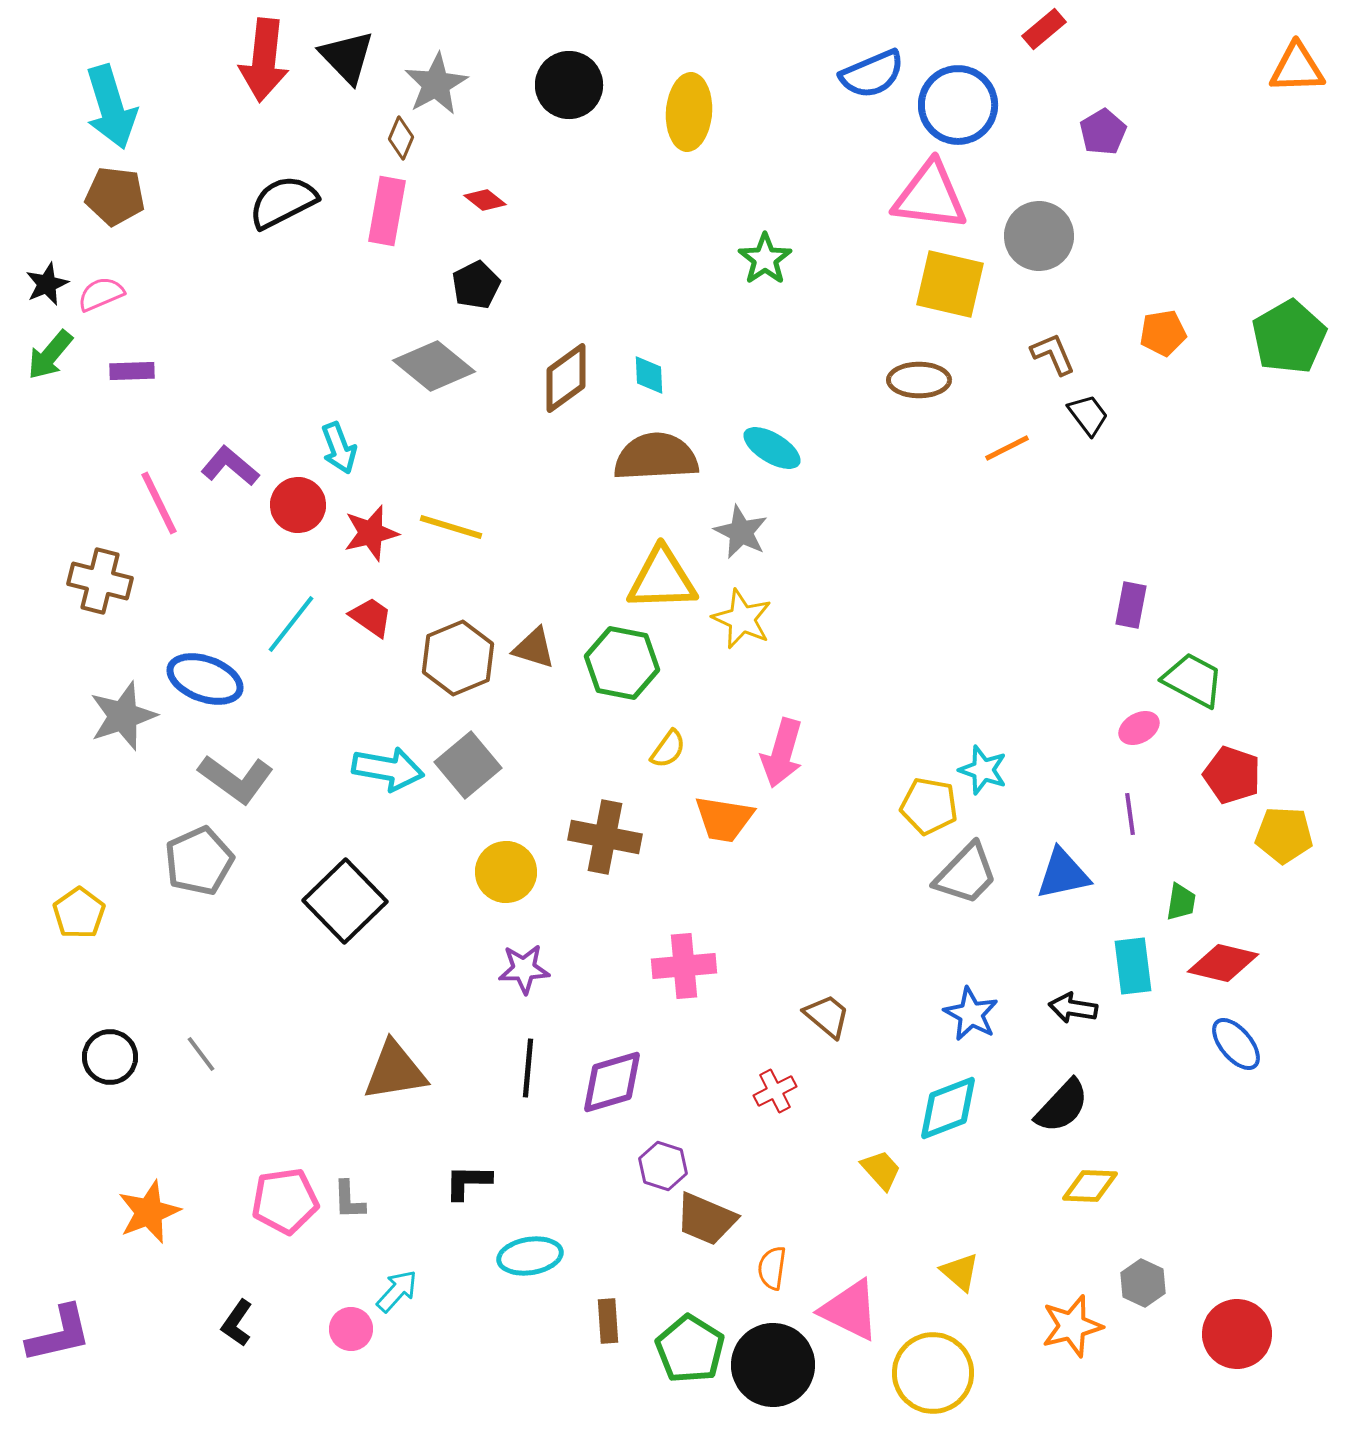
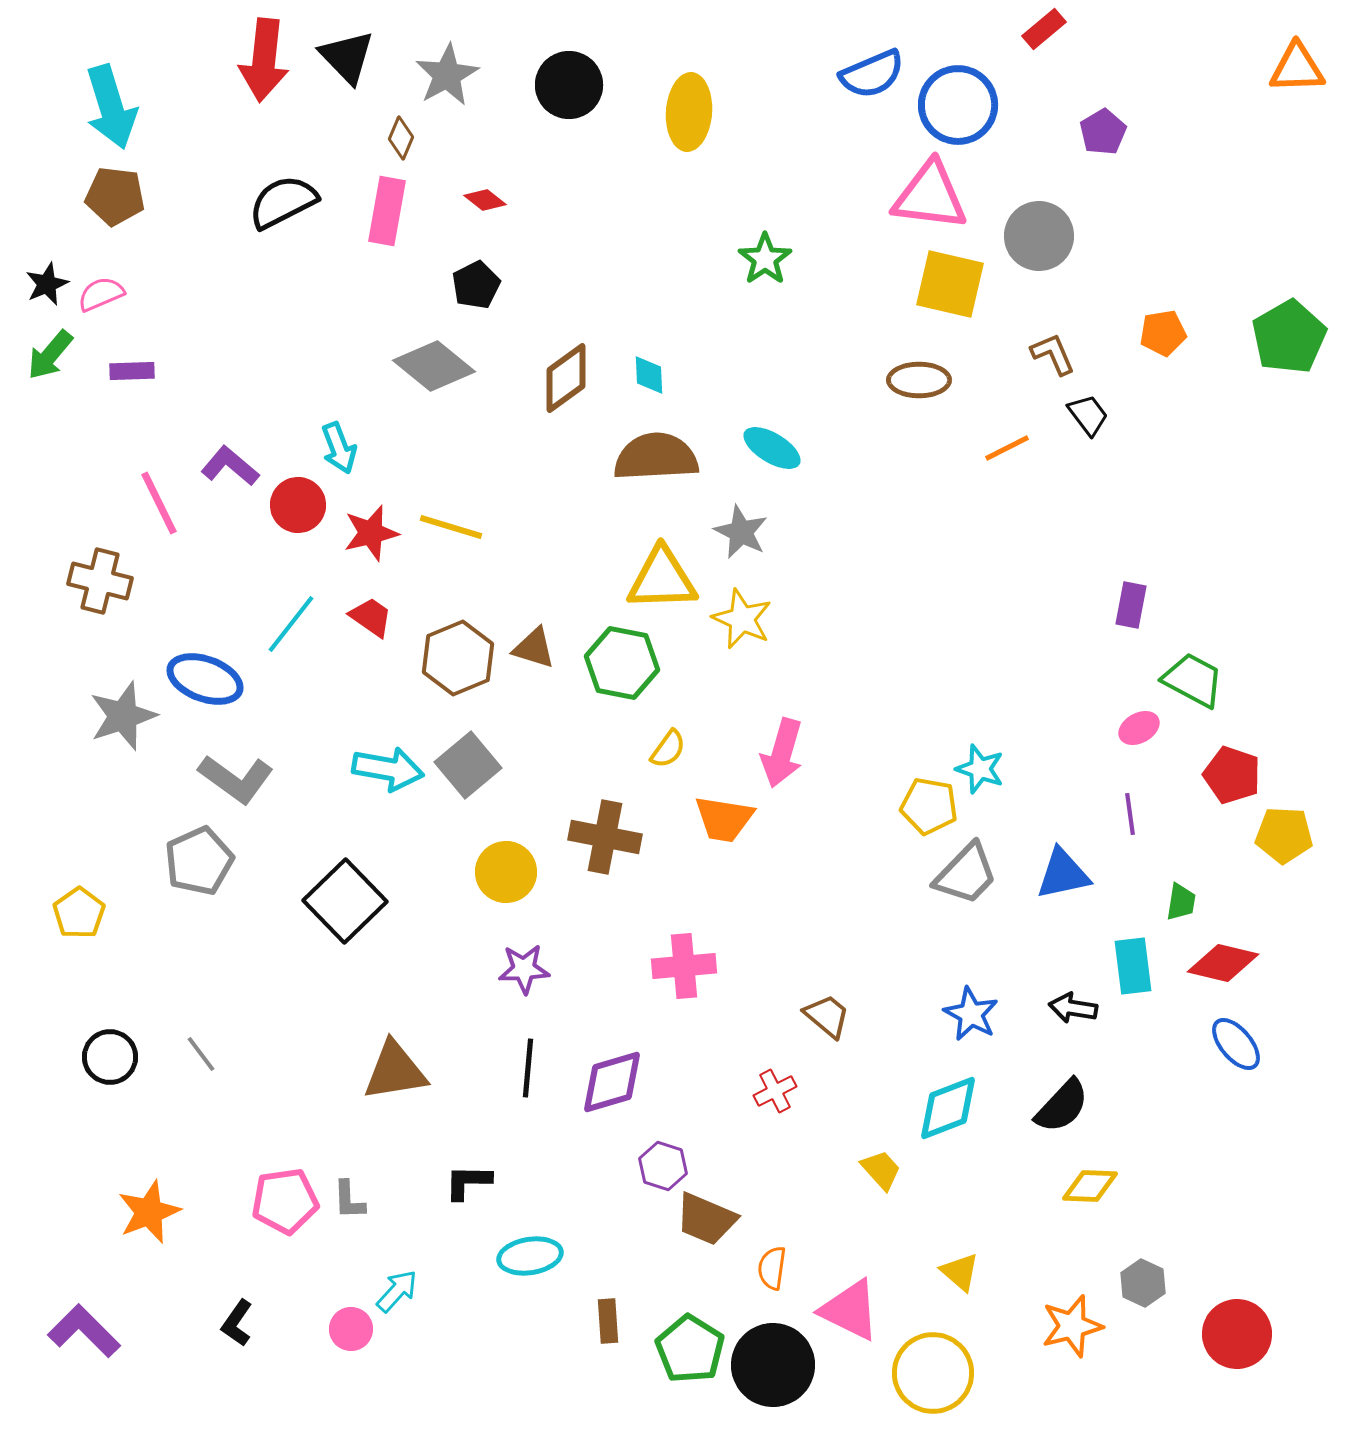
gray star at (436, 84): moved 11 px right, 9 px up
cyan star at (983, 770): moved 3 px left, 1 px up
purple L-shape at (59, 1334): moved 25 px right, 3 px up; rotated 122 degrees counterclockwise
